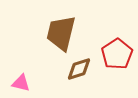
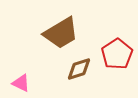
brown trapezoid: rotated 135 degrees counterclockwise
pink triangle: rotated 12 degrees clockwise
